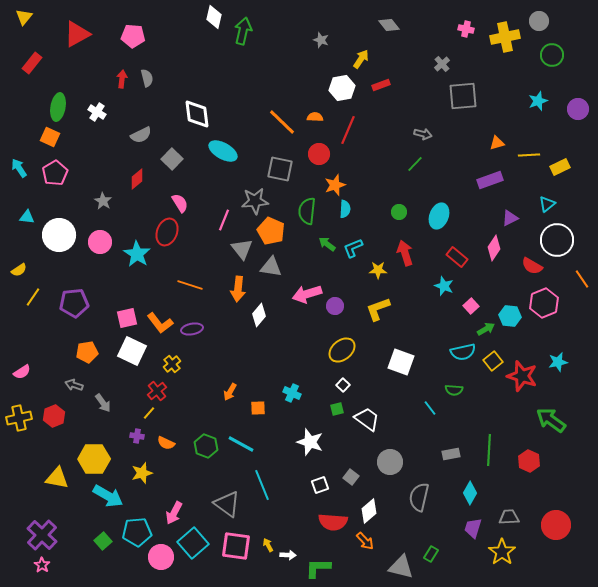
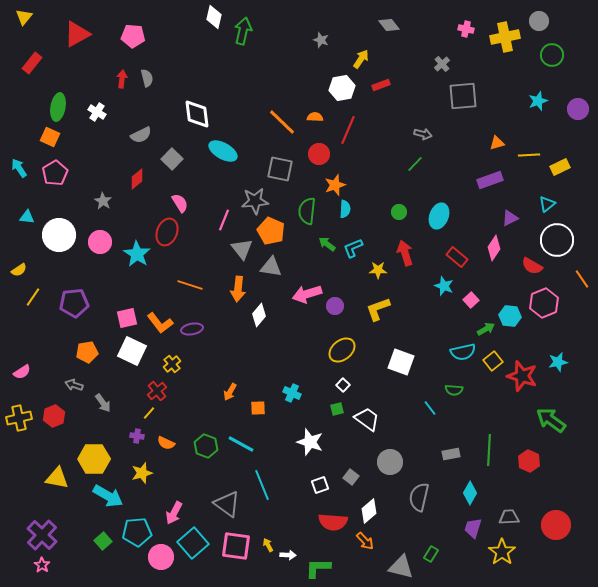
pink square at (471, 306): moved 6 px up
